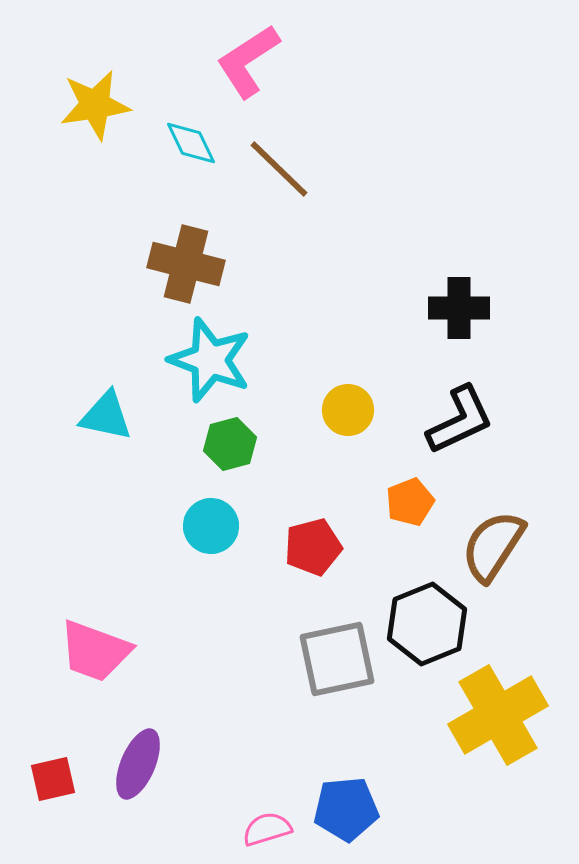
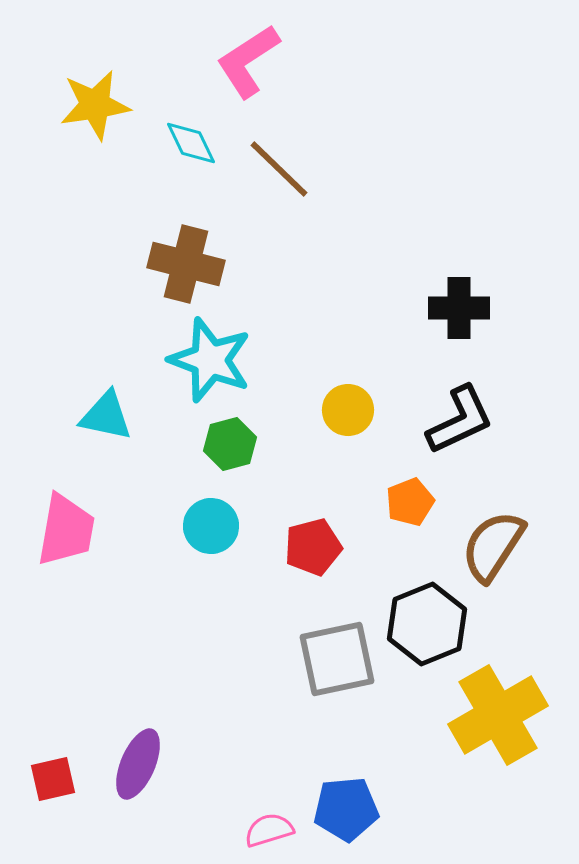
pink trapezoid: moved 29 px left, 121 px up; rotated 100 degrees counterclockwise
pink semicircle: moved 2 px right, 1 px down
